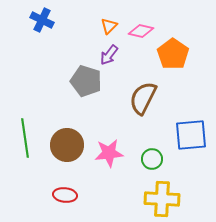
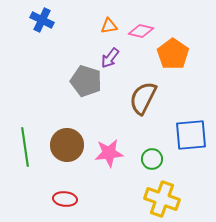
orange triangle: rotated 36 degrees clockwise
purple arrow: moved 1 px right, 3 px down
green line: moved 9 px down
red ellipse: moved 4 px down
yellow cross: rotated 16 degrees clockwise
